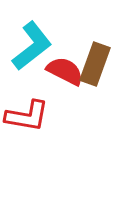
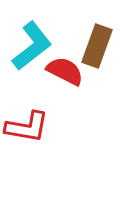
brown rectangle: moved 2 px right, 18 px up
red L-shape: moved 11 px down
